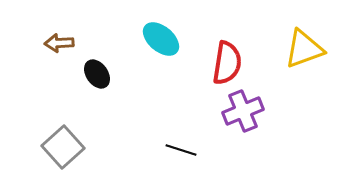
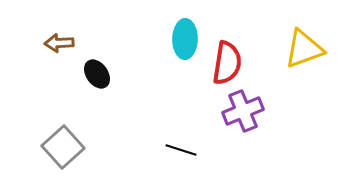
cyan ellipse: moved 24 px right; rotated 51 degrees clockwise
